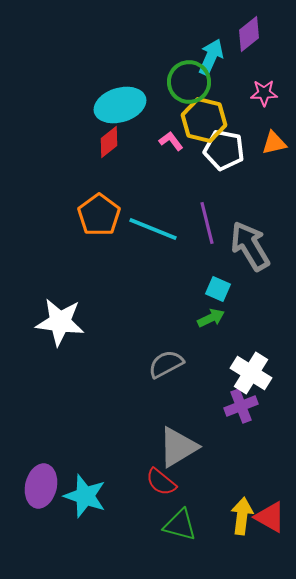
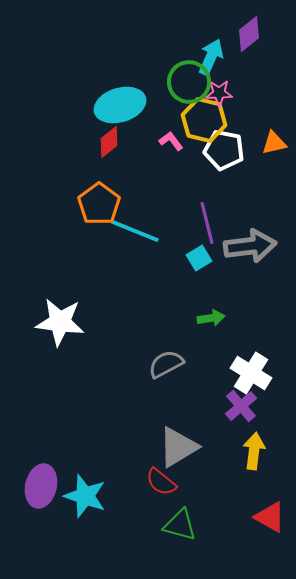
pink star: moved 45 px left
orange pentagon: moved 11 px up
cyan line: moved 18 px left, 2 px down
gray arrow: rotated 114 degrees clockwise
cyan square: moved 19 px left, 31 px up; rotated 35 degrees clockwise
green arrow: rotated 16 degrees clockwise
purple cross: rotated 20 degrees counterclockwise
yellow arrow: moved 12 px right, 65 px up
